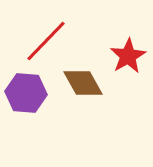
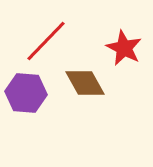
red star: moved 4 px left, 8 px up; rotated 15 degrees counterclockwise
brown diamond: moved 2 px right
